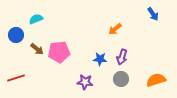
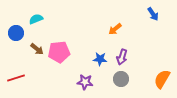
blue circle: moved 2 px up
orange semicircle: moved 6 px right, 1 px up; rotated 42 degrees counterclockwise
